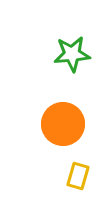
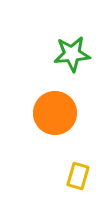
orange circle: moved 8 px left, 11 px up
